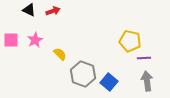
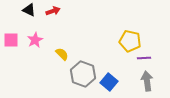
yellow semicircle: moved 2 px right
